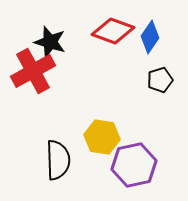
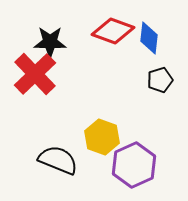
blue diamond: moved 1 px left, 1 px down; rotated 28 degrees counterclockwise
black star: rotated 16 degrees counterclockwise
red cross: moved 2 px right, 3 px down; rotated 15 degrees counterclockwise
yellow hexagon: rotated 12 degrees clockwise
black semicircle: rotated 66 degrees counterclockwise
purple hexagon: rotated 12 degrees counterclockwise
